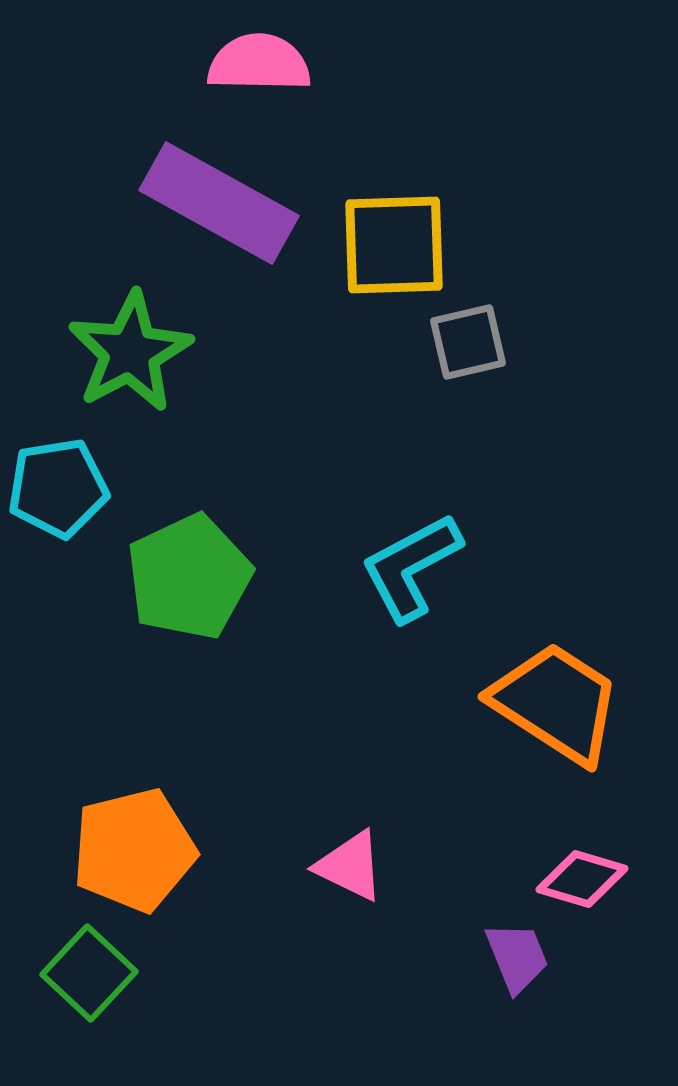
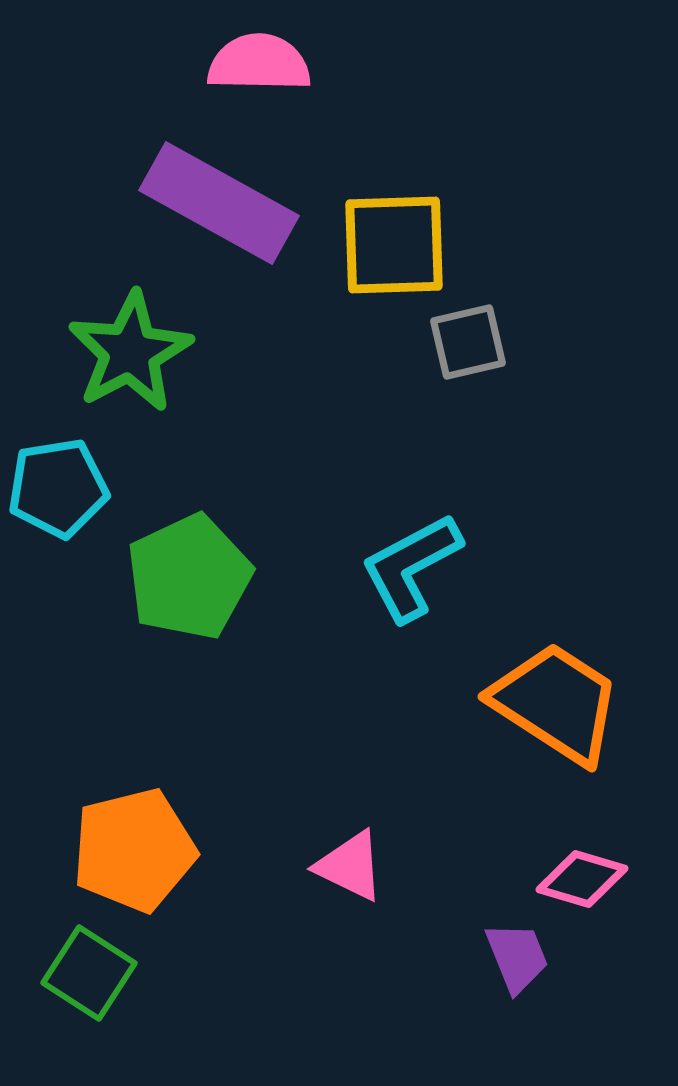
green square: rotated 10 degrees counterclockwise
